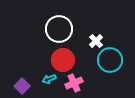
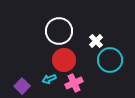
white circle: moved 2 px down
red circle: moved 1 px right
